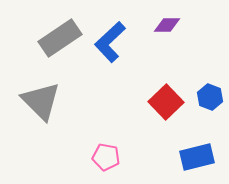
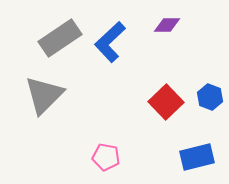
gray triangle: moved 3 px right, 6 px up; rotated 30 degrees clockwise
